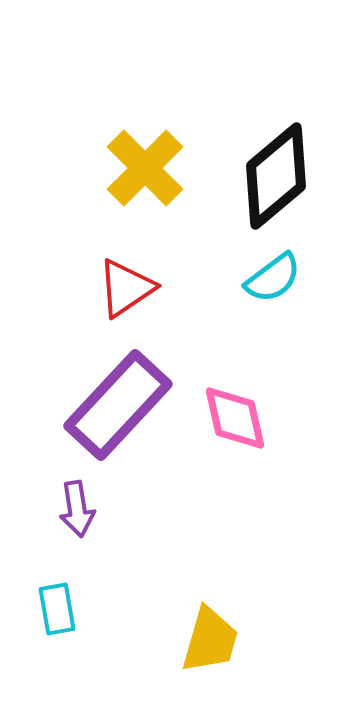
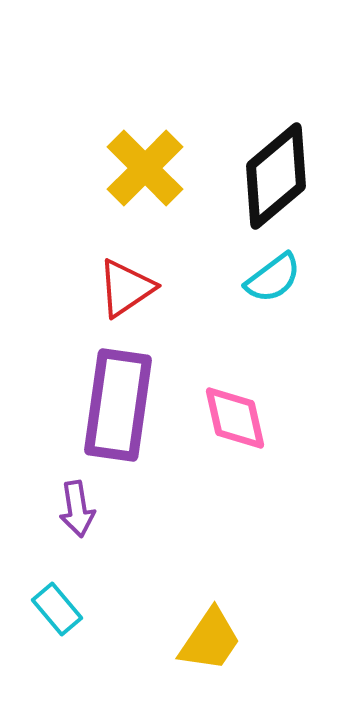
purple rectangle: rotated 35 degrees counterclockwise
cyan rectangle: rotated 30 degrees counterclockwise
yellow trapezoid: rotated 18 degrees clockwise
